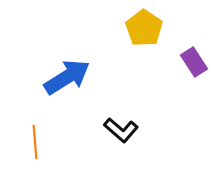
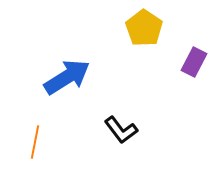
purple rectangle: rotated 60 degrees clockwise
black L-shape: rotated 12 degrees clockwise
orange line: rotated 16 degrees clockwise
